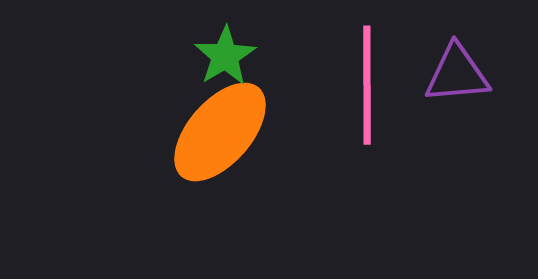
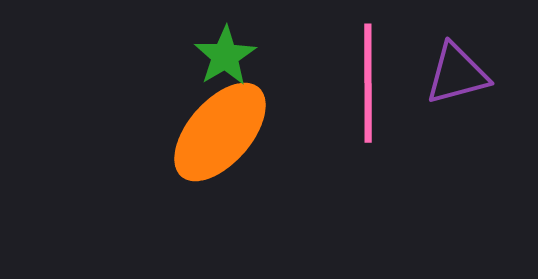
purple triangle: rotated 10 degrees counterclockwise
pink line: moved 1 px right, 2 px up
